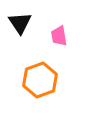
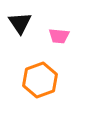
pink trapezoid: rotated 75 degrees counterclockwise
